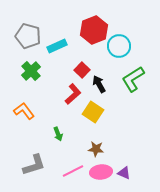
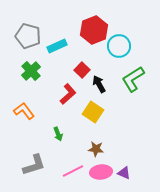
red L-shape: moved 5 px left
